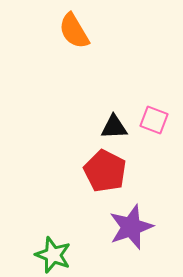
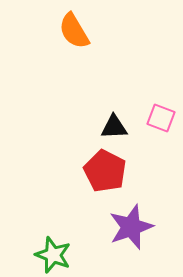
pink square: moved 7 px right, 2 px up
